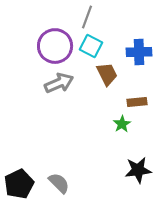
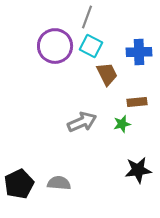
gray arrow: moved 23 px right, 39 px down
green star: rotated 18 degrees clockwise
gray semicircle: rotated 40 degrees counterclockwise
